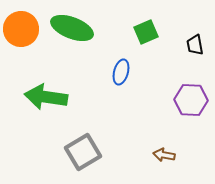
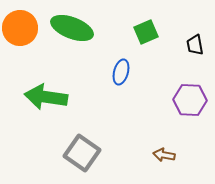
orange circle: moved 1 px left, 1 px up
purple hexagon: moved 1 px left
gray square: moved 1 px left, 1 px down; rotated 24 degrees counterclockwise
